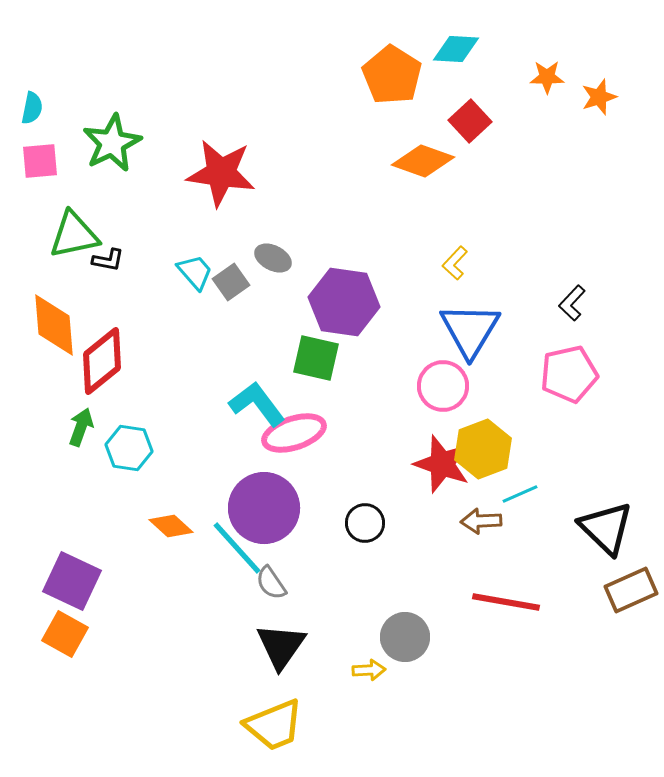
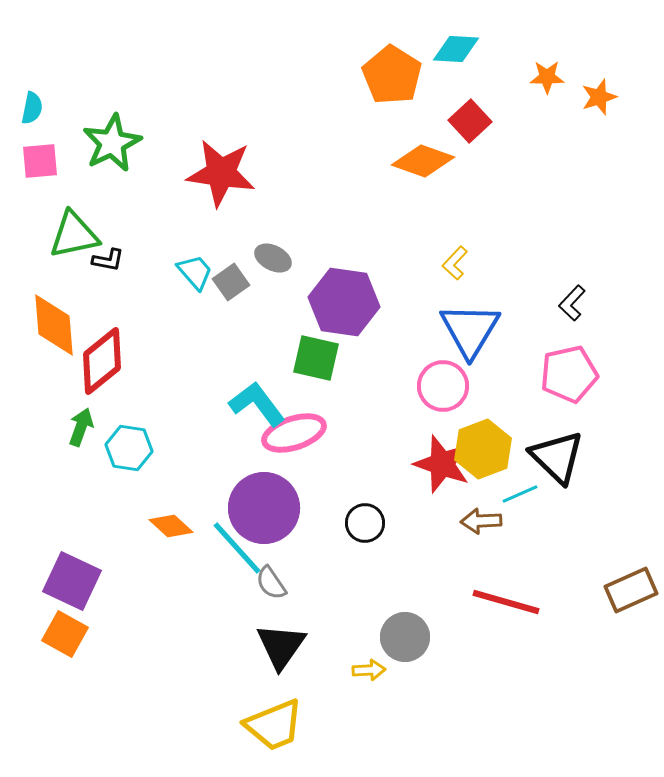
black triangle at (606, 528): moved 49 px left, 71 px up
red line at (506, 602): rotated 6 degrees clockwise
